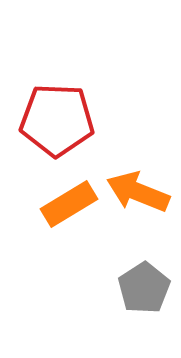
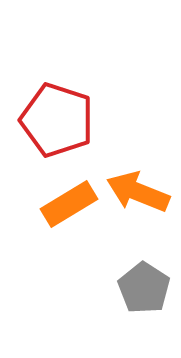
red pentagon: rotated 16 degrees clockwise
gray pentagon: rotated 6 degrees counterclockwise
